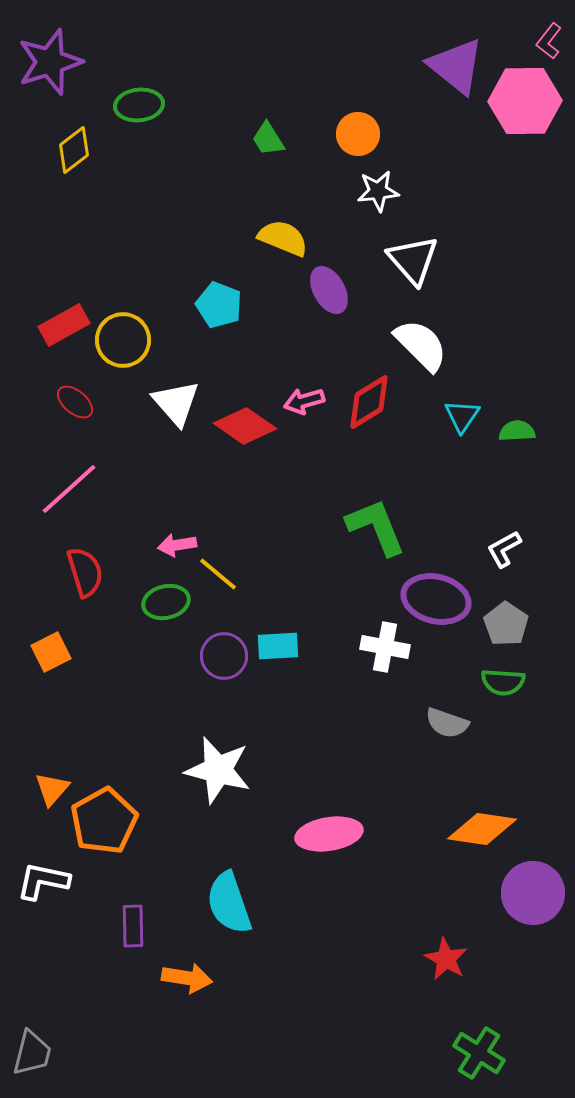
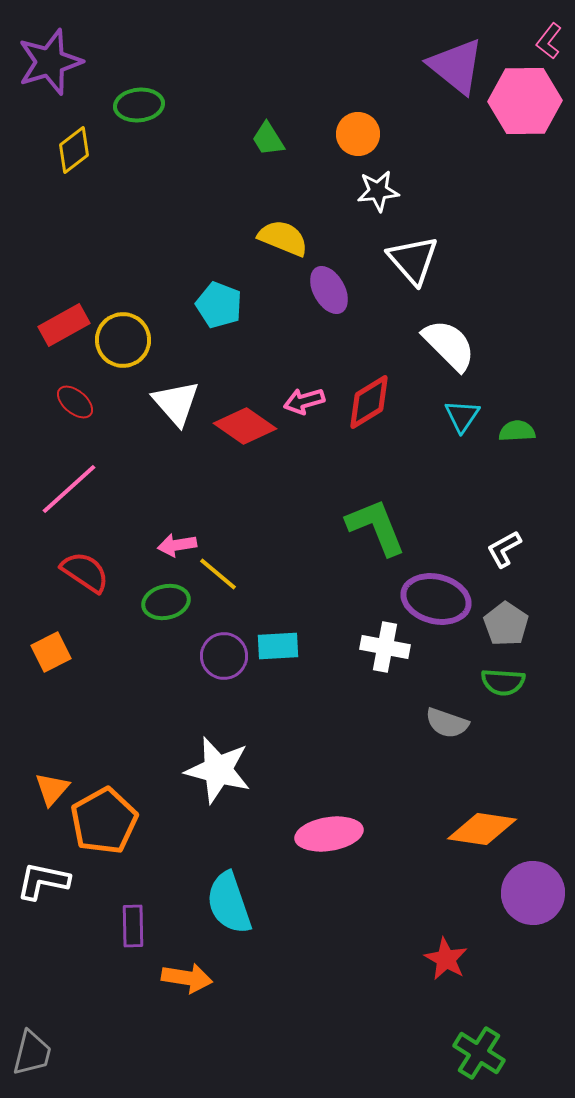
white semicircle at (421, 345): moved 28 px right
red semicircle at (85, 572): rotated 39 degrees counterclockwise
